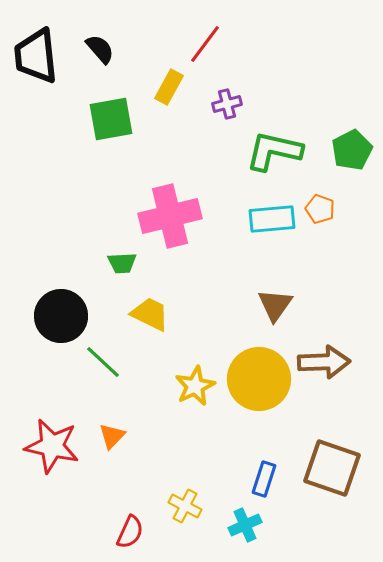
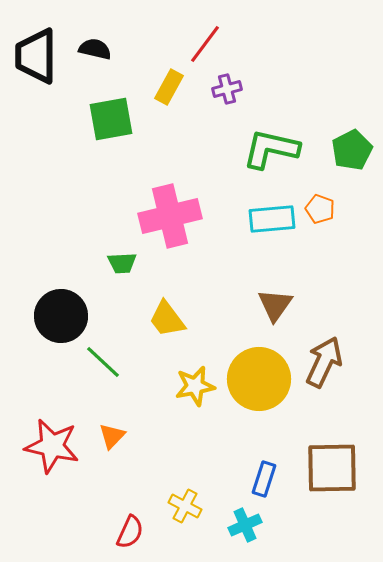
black semicircle: moved 5 px left; rotated 36 degrees counterclockwise
black trapezoid: rotated 6 degrees clockwise
purple cross: moved 15 px up
green L-shape: moved 3 px left, 2 px up
yellow trapezoid: moved 17 px right, 5 px down; rotated 153 degrees counterclockwise
brown arrow: rotated 63 degrees counterclockwise
yellow star: rotated 15 degrees clockwise
brown square: rotated 20 degrees counterclockwise
